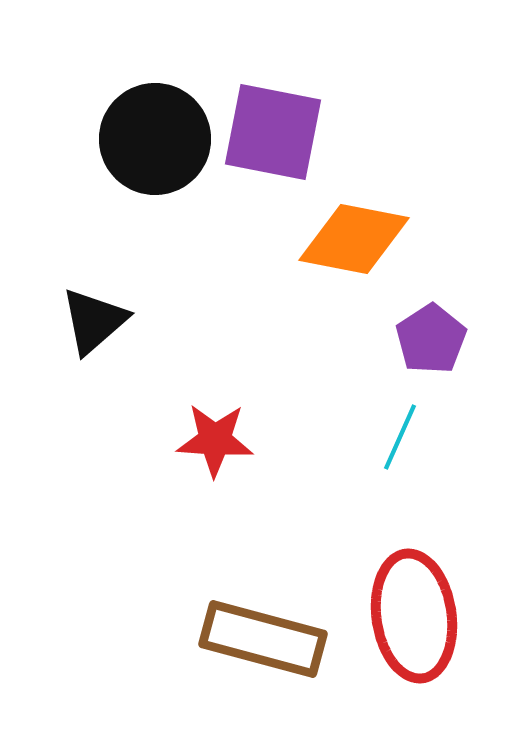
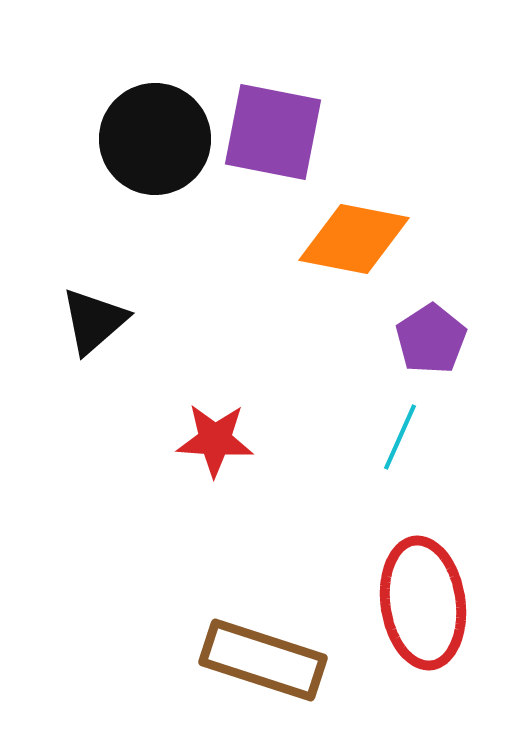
red ellipse: moved 9 px right, 13 px up
brown rectangle: moved 21 px down; rotated 3 degrees clockwise
